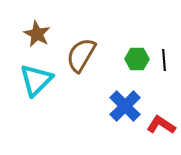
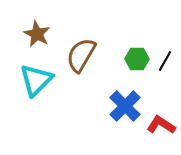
black line: moved 1 px right, 1 px down; rotated 35 degrees clockwise
